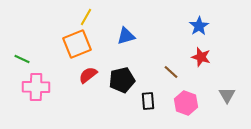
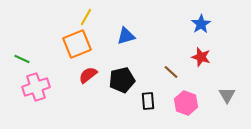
blue star: moved 2 px right, 2 px up
pink cross: rotated 20 degrees counterclockwise
